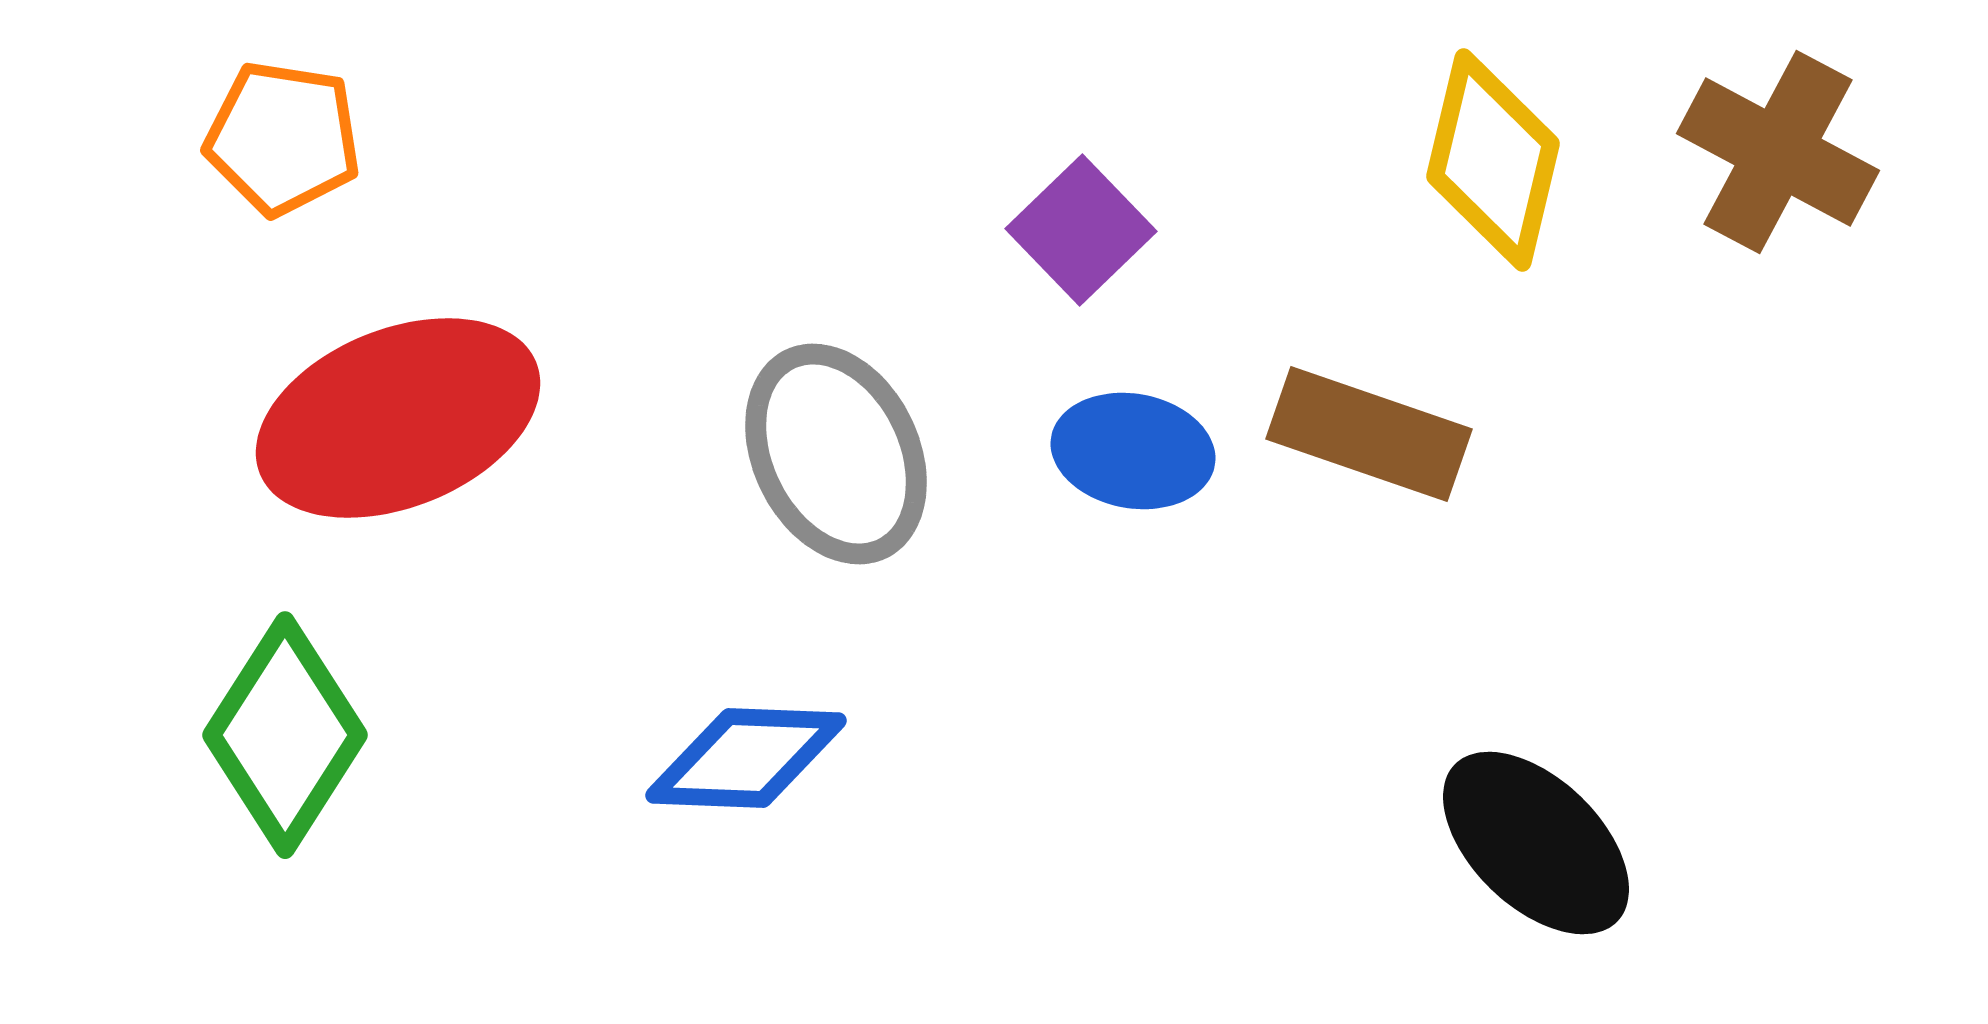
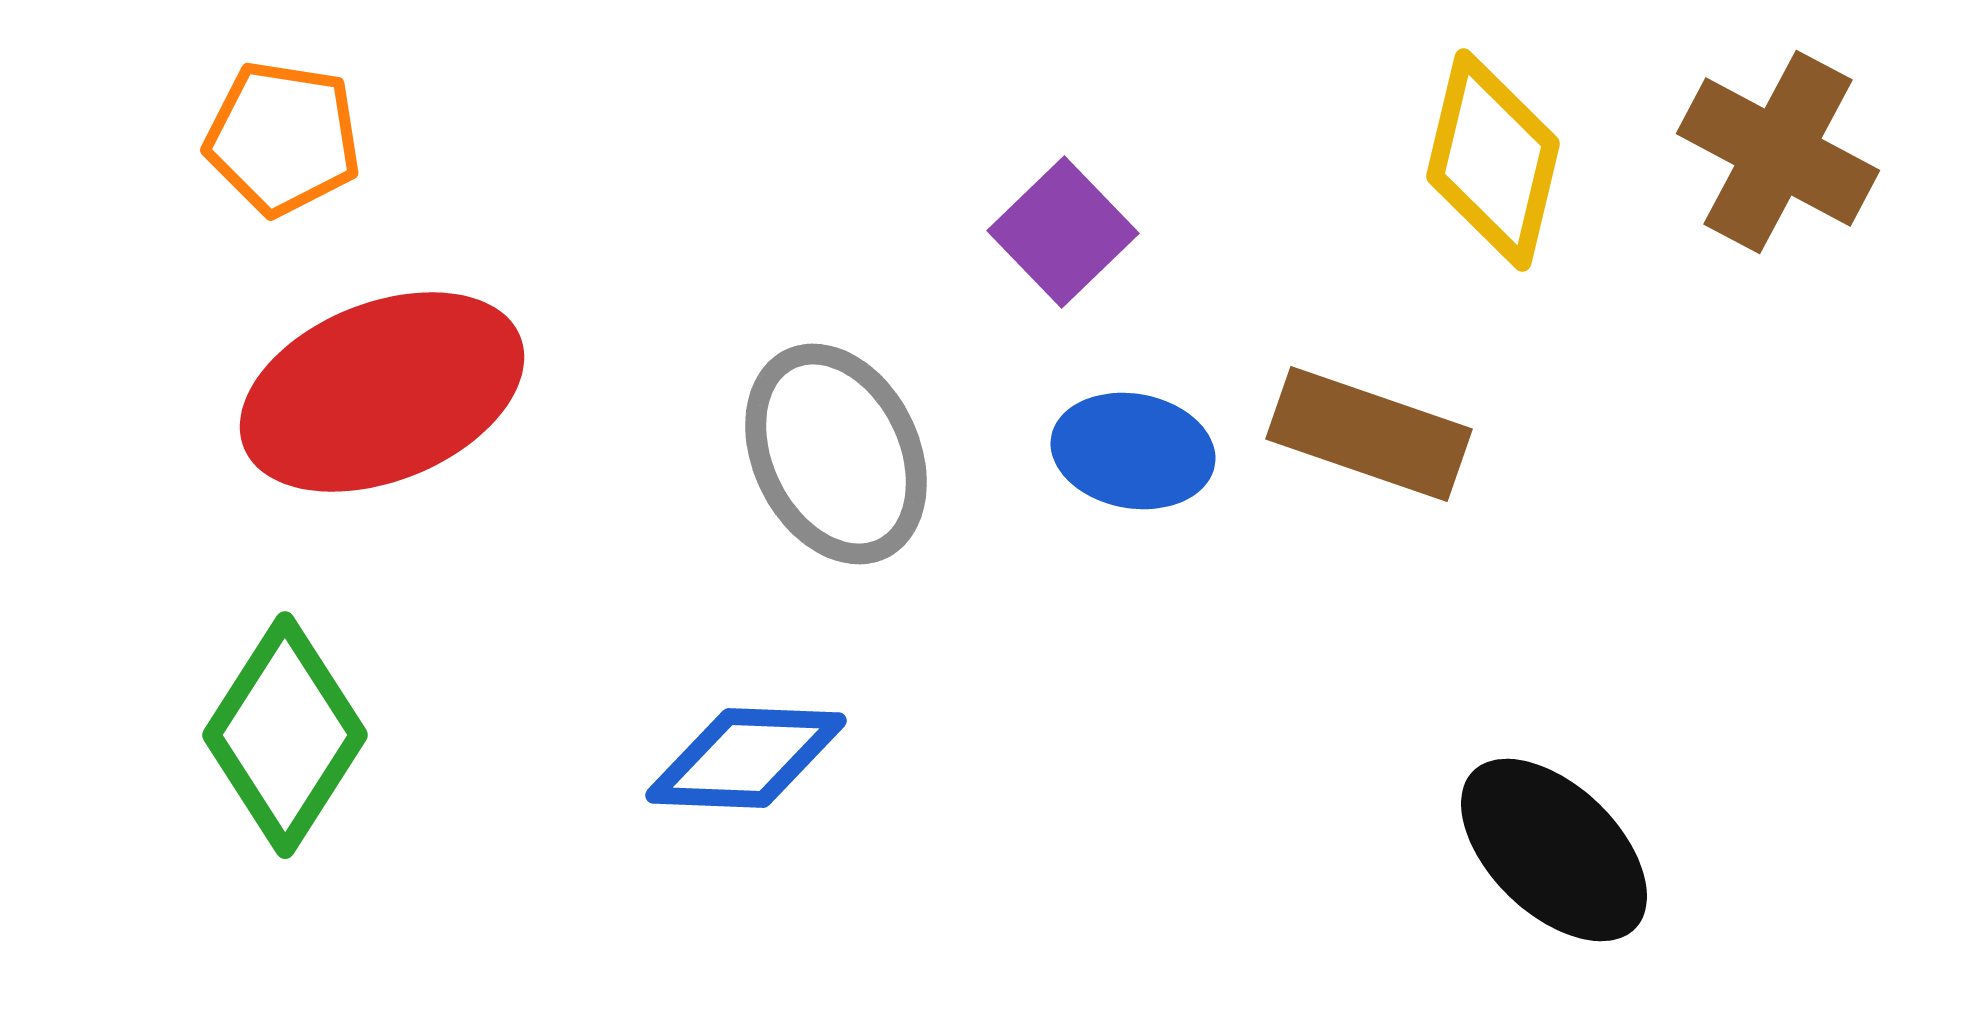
purple square: moved 18 px left, 2 px down
red ellipse: moved 16 px left, 26 px up
black ellipse: moved 18 px right, 7 px down
